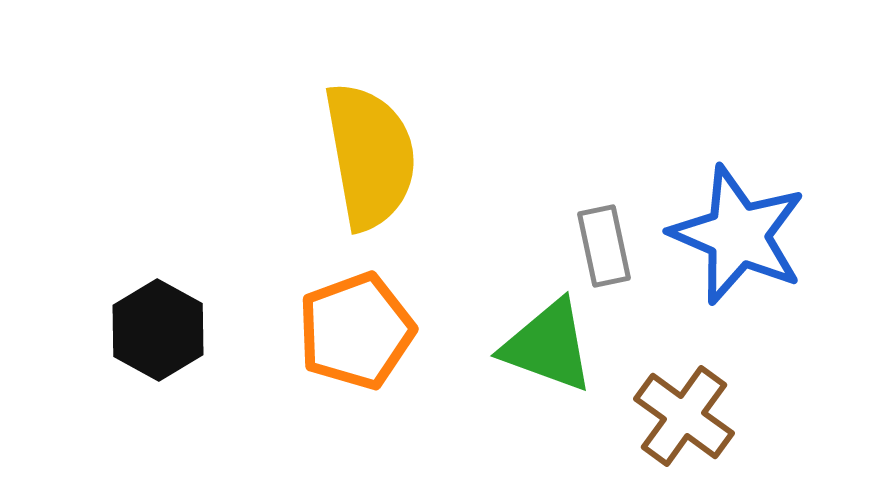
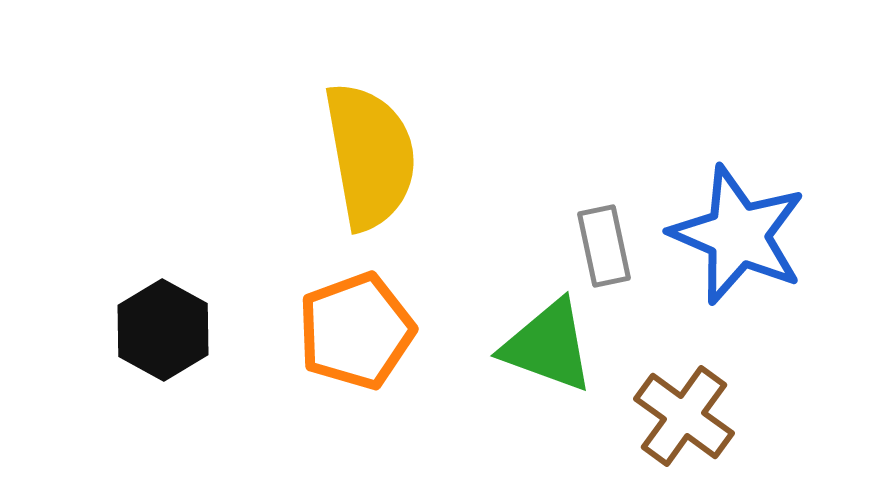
black hexagon: moved 5 px right
